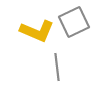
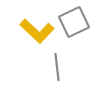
yellow L-shape: rotated 20 degrees clockwise
